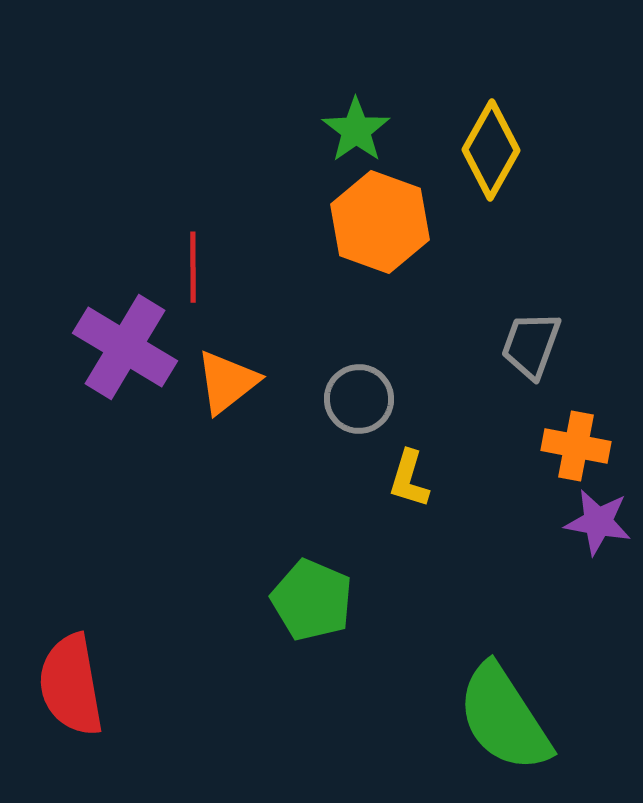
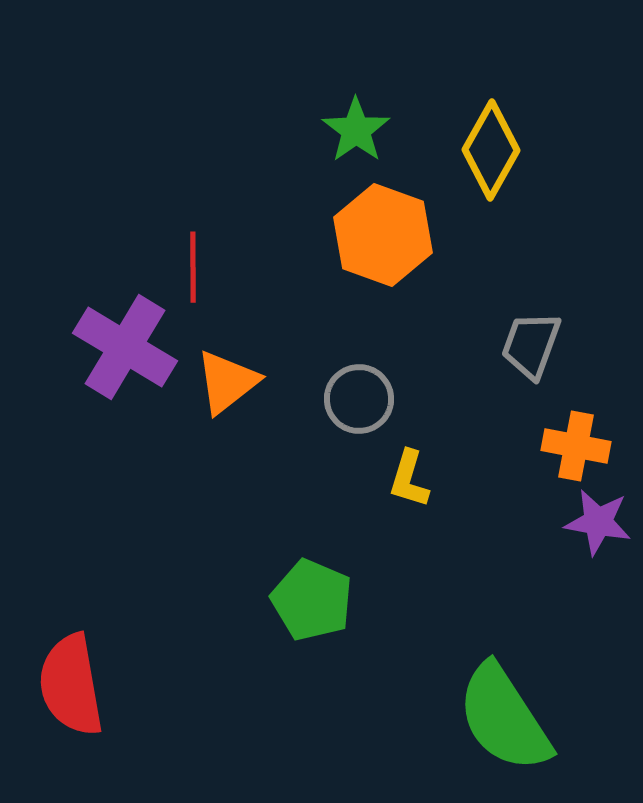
orange hexagon: moved 3 px right, 13 px down
